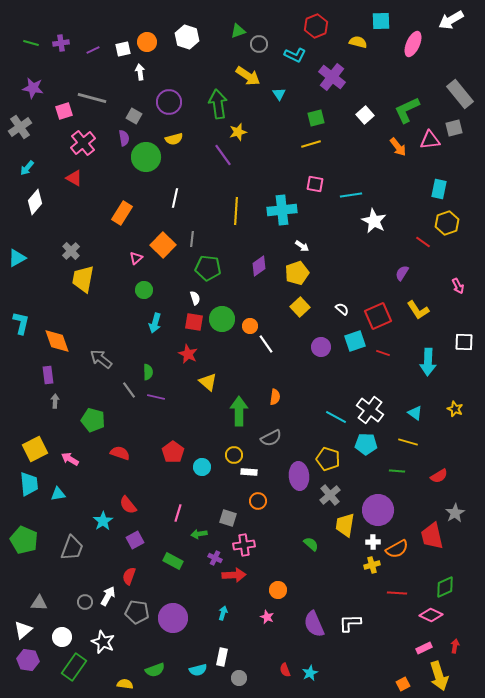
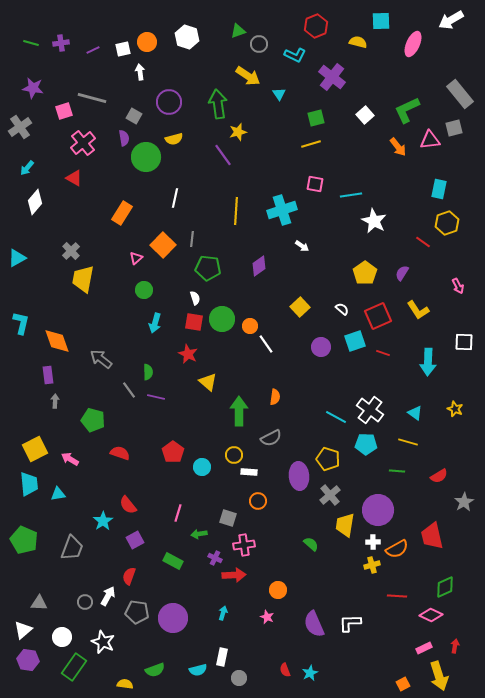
cyan cross at (282, 210): rotated 12 degrees counterclockwise
yellow pentagon at (297, 273): moved 68 px right; rotated 15 degrees counterclockwise
gray star at (455, 513): moved 9 px right, 11 px up
red line at (397, 593): moved 3 px down
